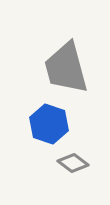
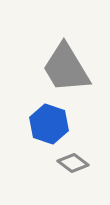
gray trapezoid: rotated 16 degrees counterclockwise
